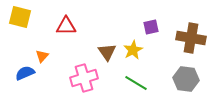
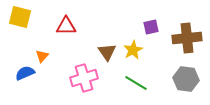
brown cross: moved 4 px left; rotated 16 degrees counterclockwise
